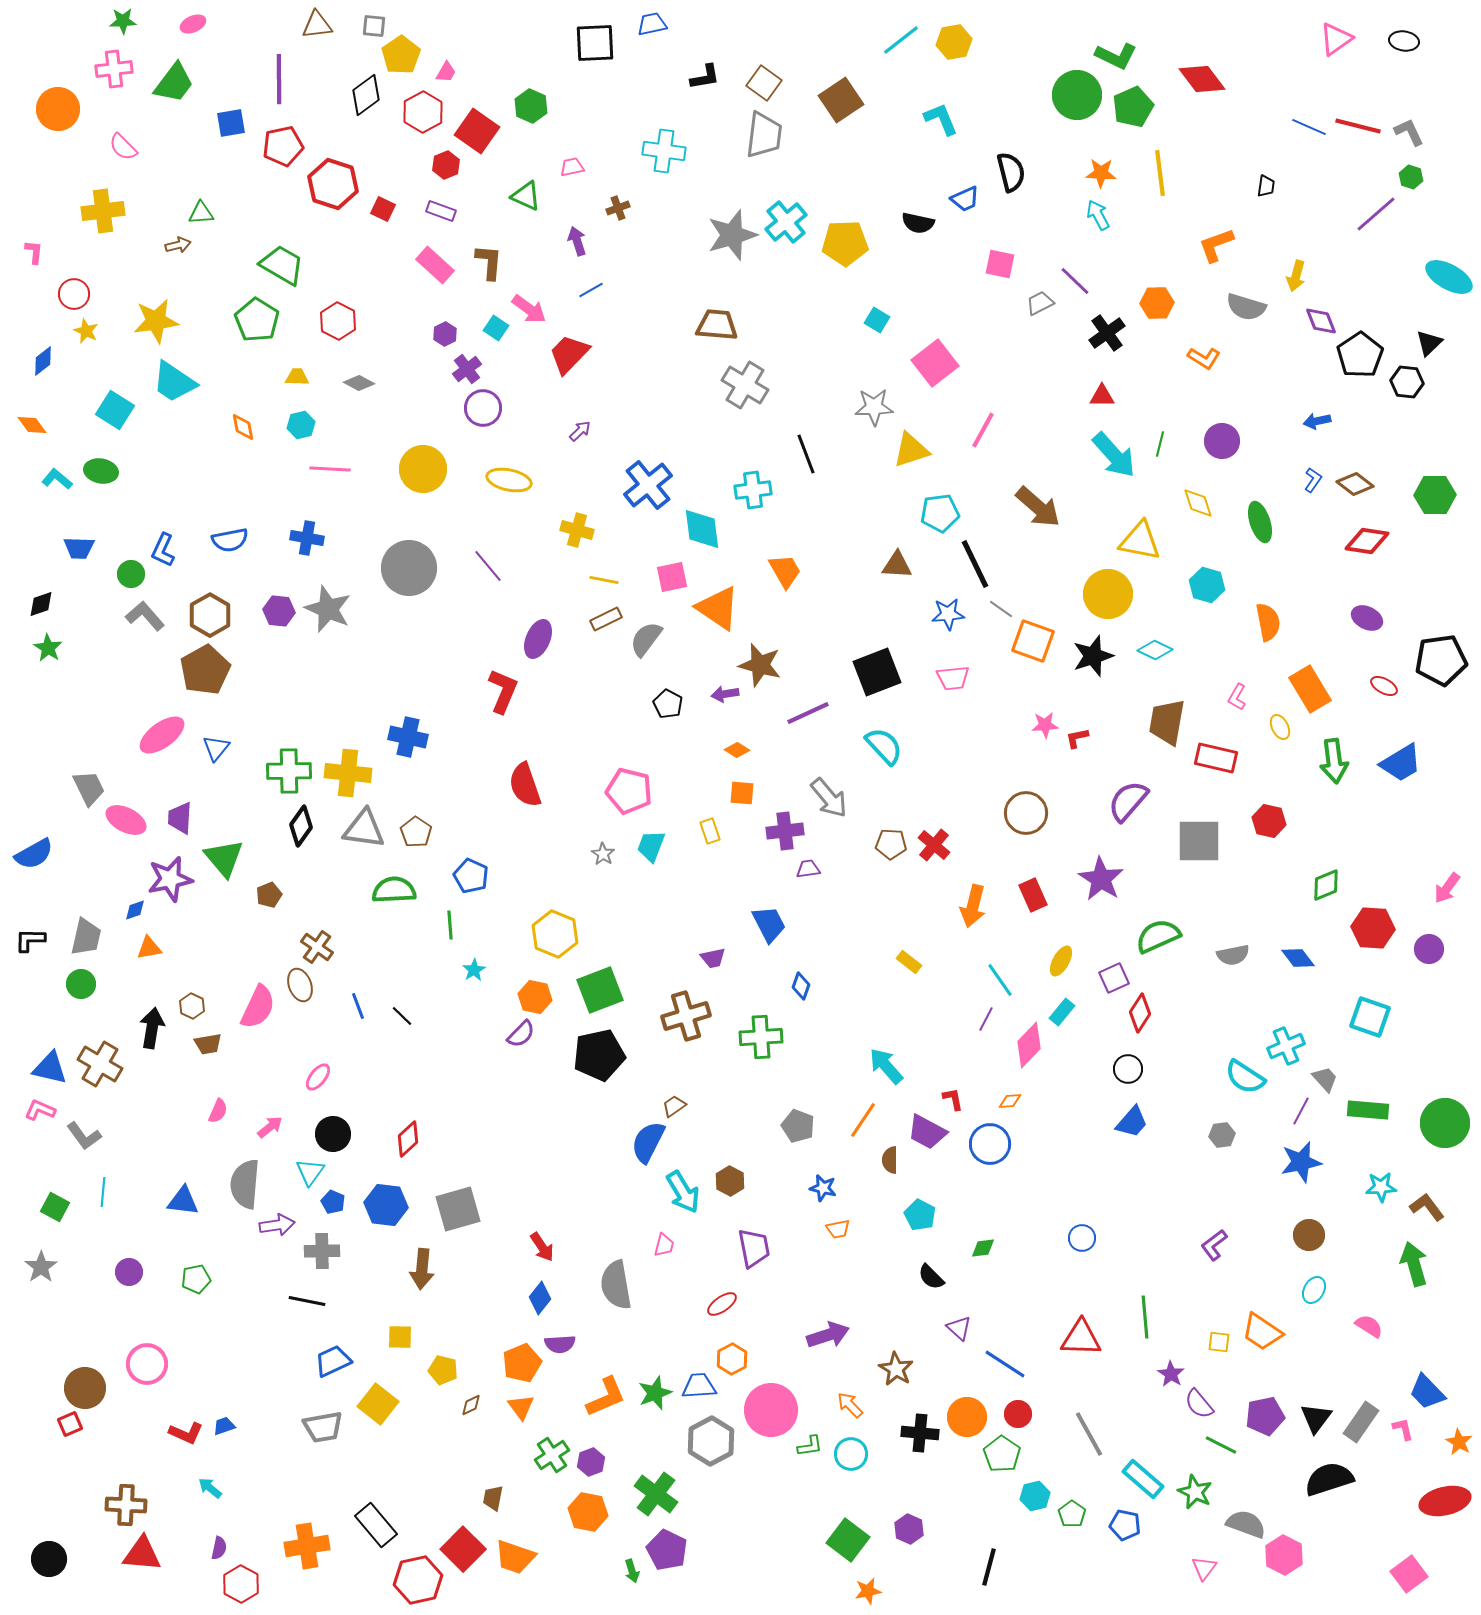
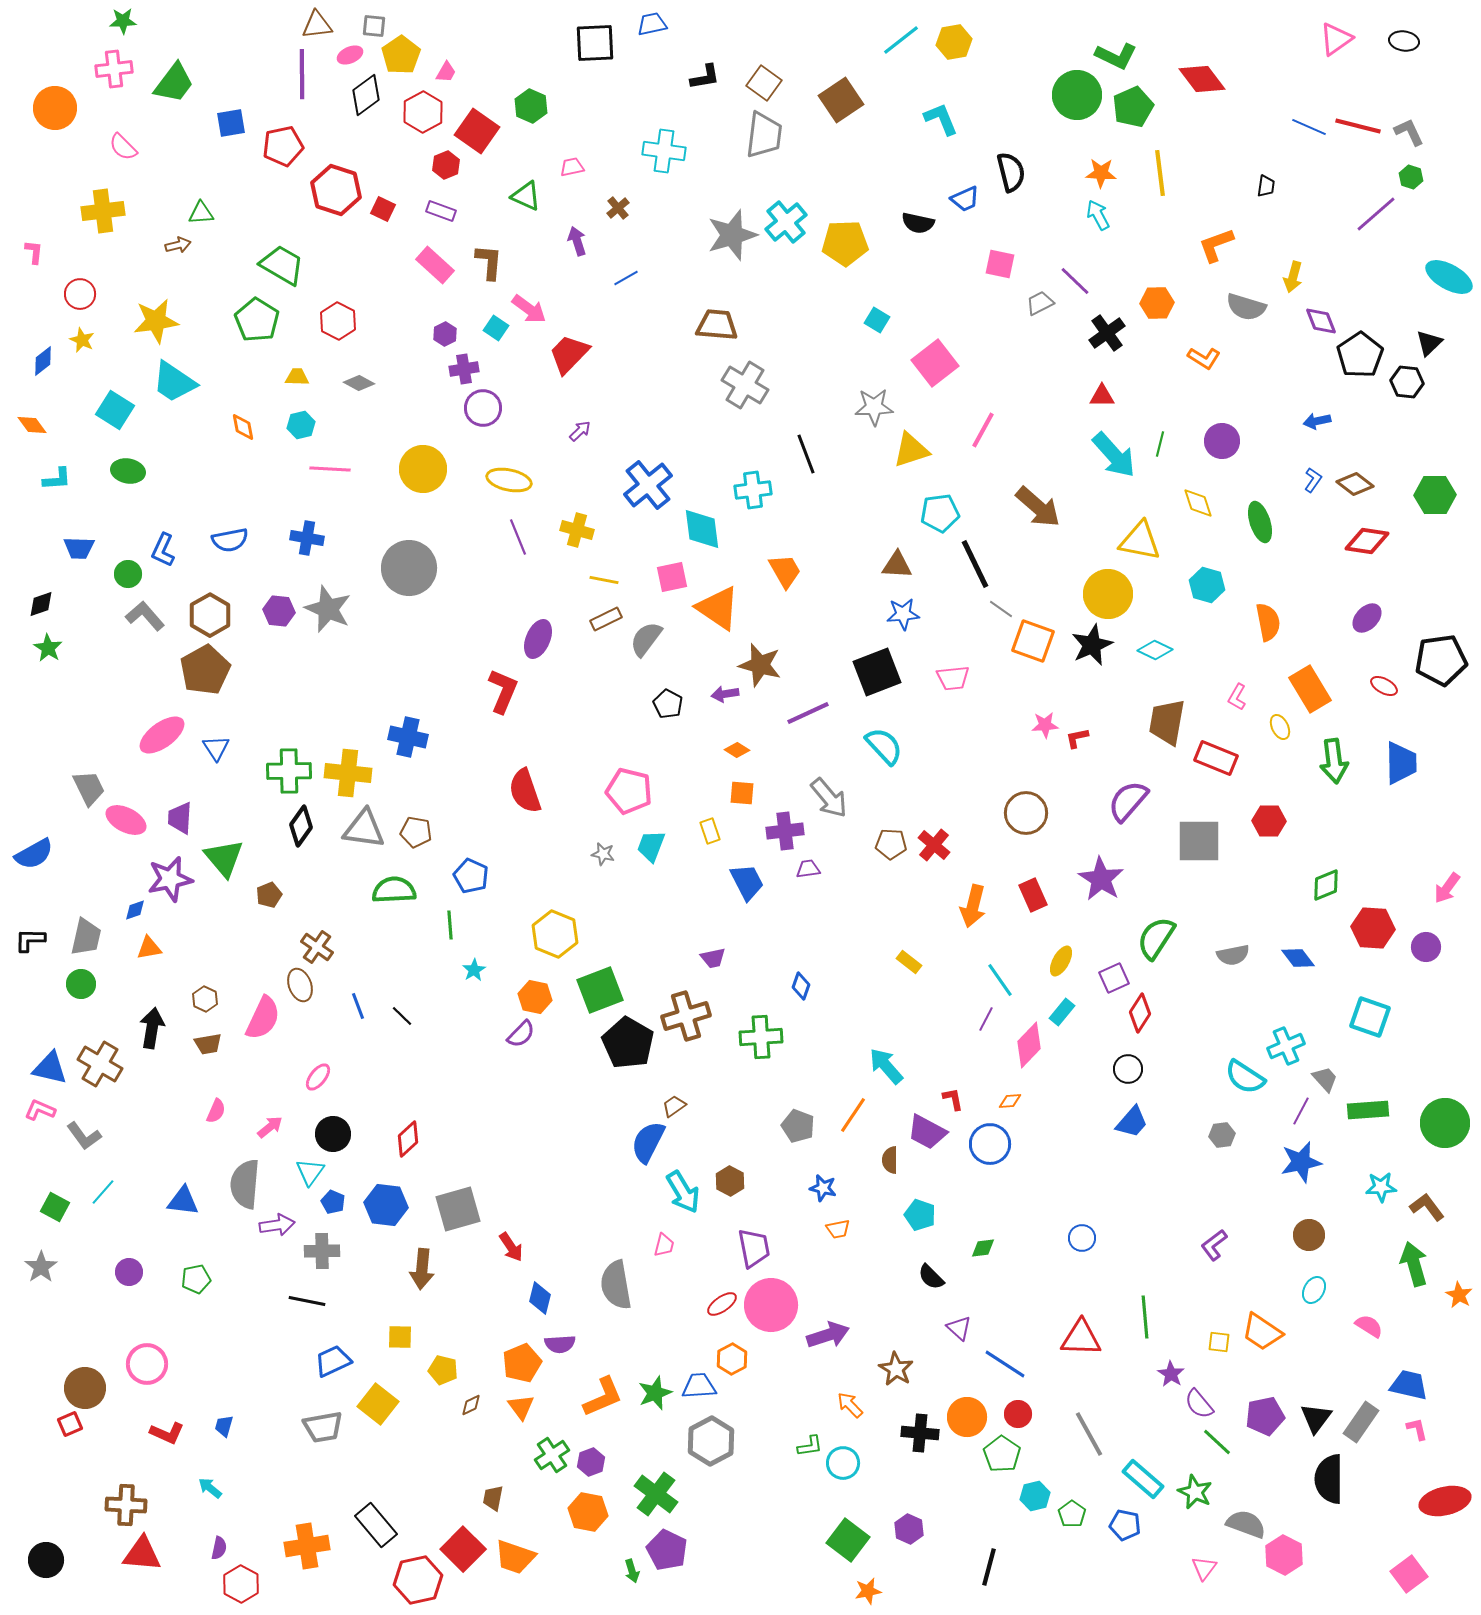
pink ellipse at (193, 24): moved 157 px right, 31 px down
purple line at (279, 79): moved 23 px right, 5 px up
orange circle at (58, 109): moved 3 px left, 1 px up
red hexagon at (333, 184): moved 3 px right, 6 px down
brown cross at (618, 208): rotated 20 degrees counterclockwise
yellow arrow at (1296, 276): moved 3 px left, 1 px down
blue line at (591, 290): moved 35 px right, 12 px up
red circle at (74, 294): moved 6 px right
yellow star at (86, 331): moved 4 px left, 9 px down
purple cross at (467, 369): moved 3 px left; rotated 28 degrees clockwise
green ellipse at (101, 471): moved 27 px right
cyan L-shape at (57, 479): rotated 136 degrees clockwise
purple line at (488, 566): moved 30 px right, 29 px up; rotated 18 degrees clockwise
green circle at (131, 574): moved 3 px left
blue star at (948, 614): moved 45 px left
purple ellipse at (1367, 618): rotated 72 degrees counterclockwise
black star at (1093, 656): moved 1 px left, 11 px up; rotated 6 degrees counterclockwise
blue triangle at (216, 748): rotated 12 degrees counterclockwise
red rectangle at (1216, 758): rotated 9 degrees clockwise
blue trapezoid at (1401, 763): rotated 60 degrees counterclockwise
red semicircle at (525, 785): moved 6 px down
red hexagon at (1269, 821): rotated 12 degrees counterclockwise
brown pentagon at (416, 832): rotated 24 degrees counterclockwise
gray star at (603, 854): rotated 20 degrees counterclockwise
blue trapezoid at (769, 924): moved 22 px left, 42 px up
green semicircle at (1158, 936): moved 2 px left, 2 px down; rotated 33 degrees counterclockwise
purple circle at (1429, 949): moved 3 px left, 2 px up
brown hexagon at (192, 1006): moved 13 px right, 7 px up
pink semicircle at (258, 1007): moved 5 px right, 11 px down
black pentagon at (599, 1055): moved 29 px right, 12 px up; rotated 30 degrees counterclockwise
green rectangle at (1368, 1110): rotated 9 degrees counterclockwise
pink semicircle at (218, 1111): moved 2 px left
orange line at (863, 1120): moved 10 px left, 5 px up
cyan line at (103, 1192): rotated 36 degrees clockwise
cyan pentagon at (920, 1215): rotated 8 degrees counterclockwise
red arrow at (542, 1247): moved 31 px left
blue diamond at (540, 1298): rotated 24 degrees counterclockwise
blue trapezoid at (1427, 1392): moved 18 px left, 7 px up; rotated 147 degrees clockwise
orange L-shape at (606, 1397): moved 3 px left
pink circle at (771, 1410): moved 105 px up
blue trapezoid at (224, 1426): rotated 55 degrees counterclockwise
pink L-shape at (1403, 1429): moved 14 px right
red L-shape at (186, 1433): moved 19 px left
orange star at (1459, 1442): moved 147 px up
green line at (1221, 1445): moved 4 px left, 3 px up; rotated 16 degrees clockwise
cyan circle at (851, 1454): moved 8 px left, 9 px down
black semicircle at (1329, 1479): rotated 72 degrees counterclockwise
black circle at (49, 1559): moved 3 px left, 1 px down
